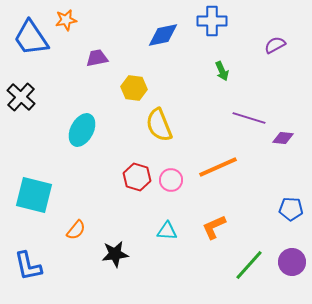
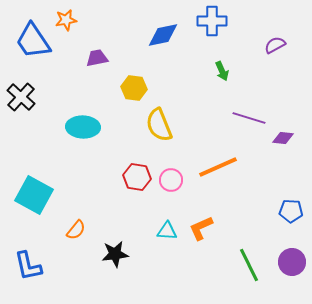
blue trapezoid: moved 2 px right, 3 px down
cyan ellipse: moved 1 px right, 3 px up; rotated 64 degrees clockwise
red hexagon: rotated 8 degrees counterclockwise
cyan square: rotated 15 degrees clockwise
blue pentagon: moved 2 px down
orange L-shape: moved 13 px left, 1 px down
green line: rotated 68 degrees counterclockwise
